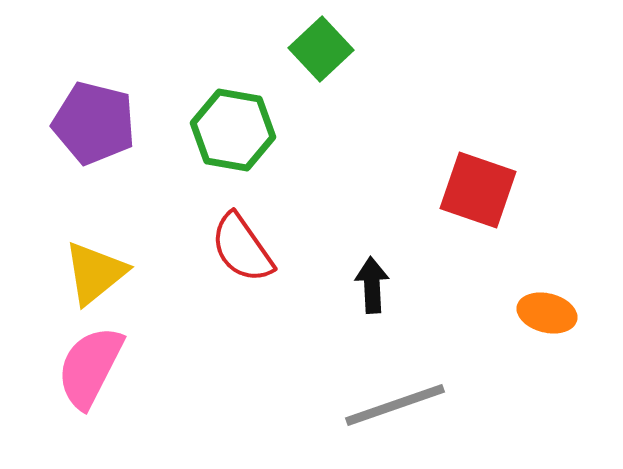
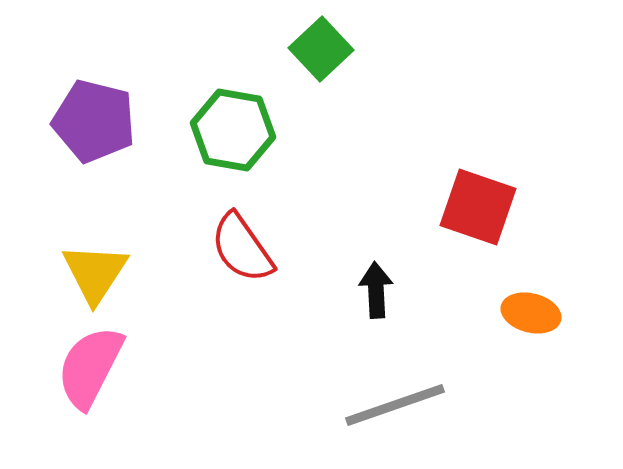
purple pentagon: moved 2 px up
red square: moved 17 px down
yellow triangle: rotated 18 degrees counterclockwise
black arrow: moved 4 px right, 5 px down
orange ellipse: moved 16 px left
